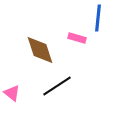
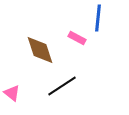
pink rectangle: rotated 12 degrees clockwise
black line: moved 5 px right
